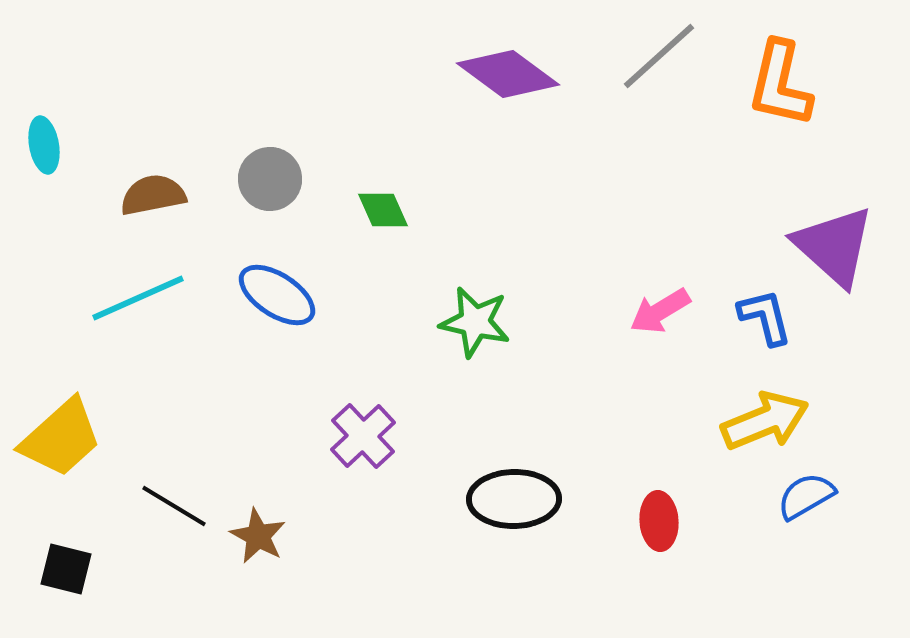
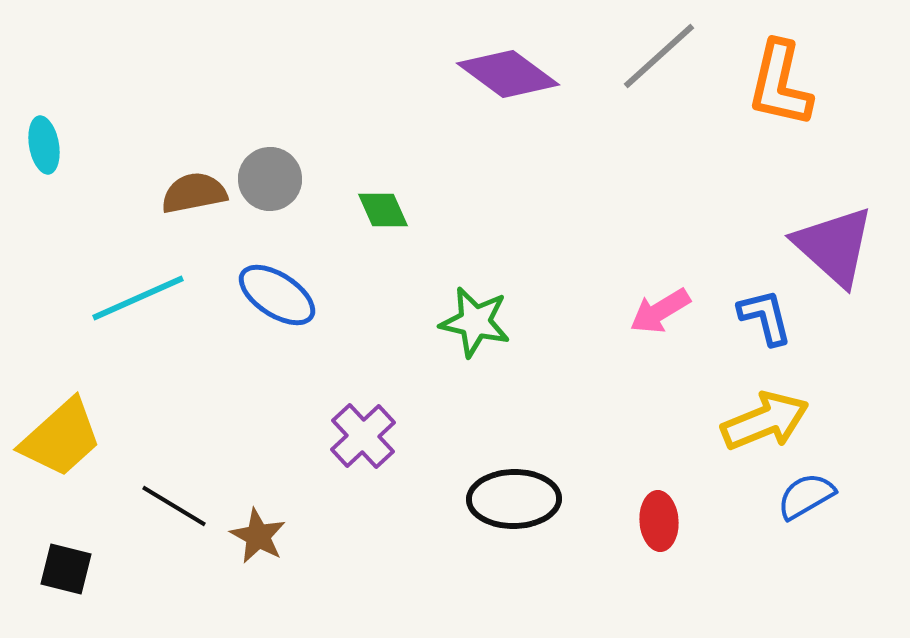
brown semicircle: moved 41 px right, 2 px up
